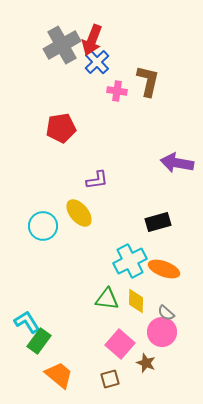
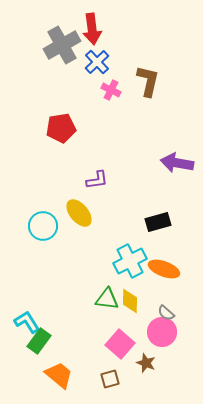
red arrow: moved 11 px up; rotated 28 degrees counterclockwise
pink cross: moved 6 px left, 1 px up; rotated 18 degrees clockwise
yellow diamond: moved 6 px left
